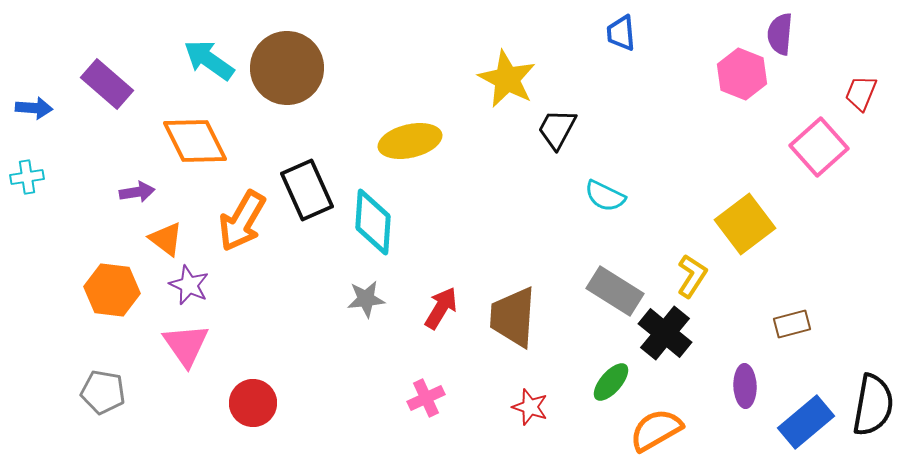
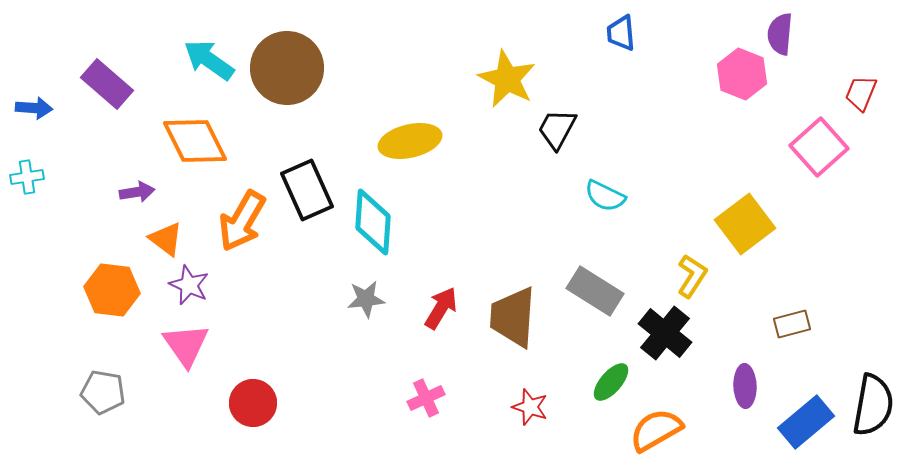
gray rectangle: moved 20 px left
